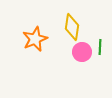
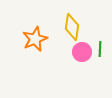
green line: moved 2 px down
